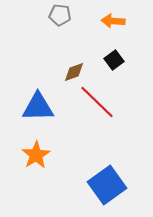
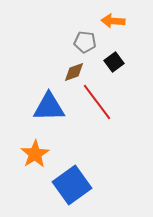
gray pentagon: moved 25 px right, 27 px down
black square: moved 2 px down
red line: rotated 9 degrees clockwise
blue triangle: moved 11 px right
orange star: moved 1 px left, 1 px up
blue square: moved 35 px left
